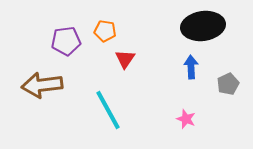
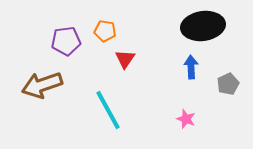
brown arrow: rotated 12 degrees counterclockwise
